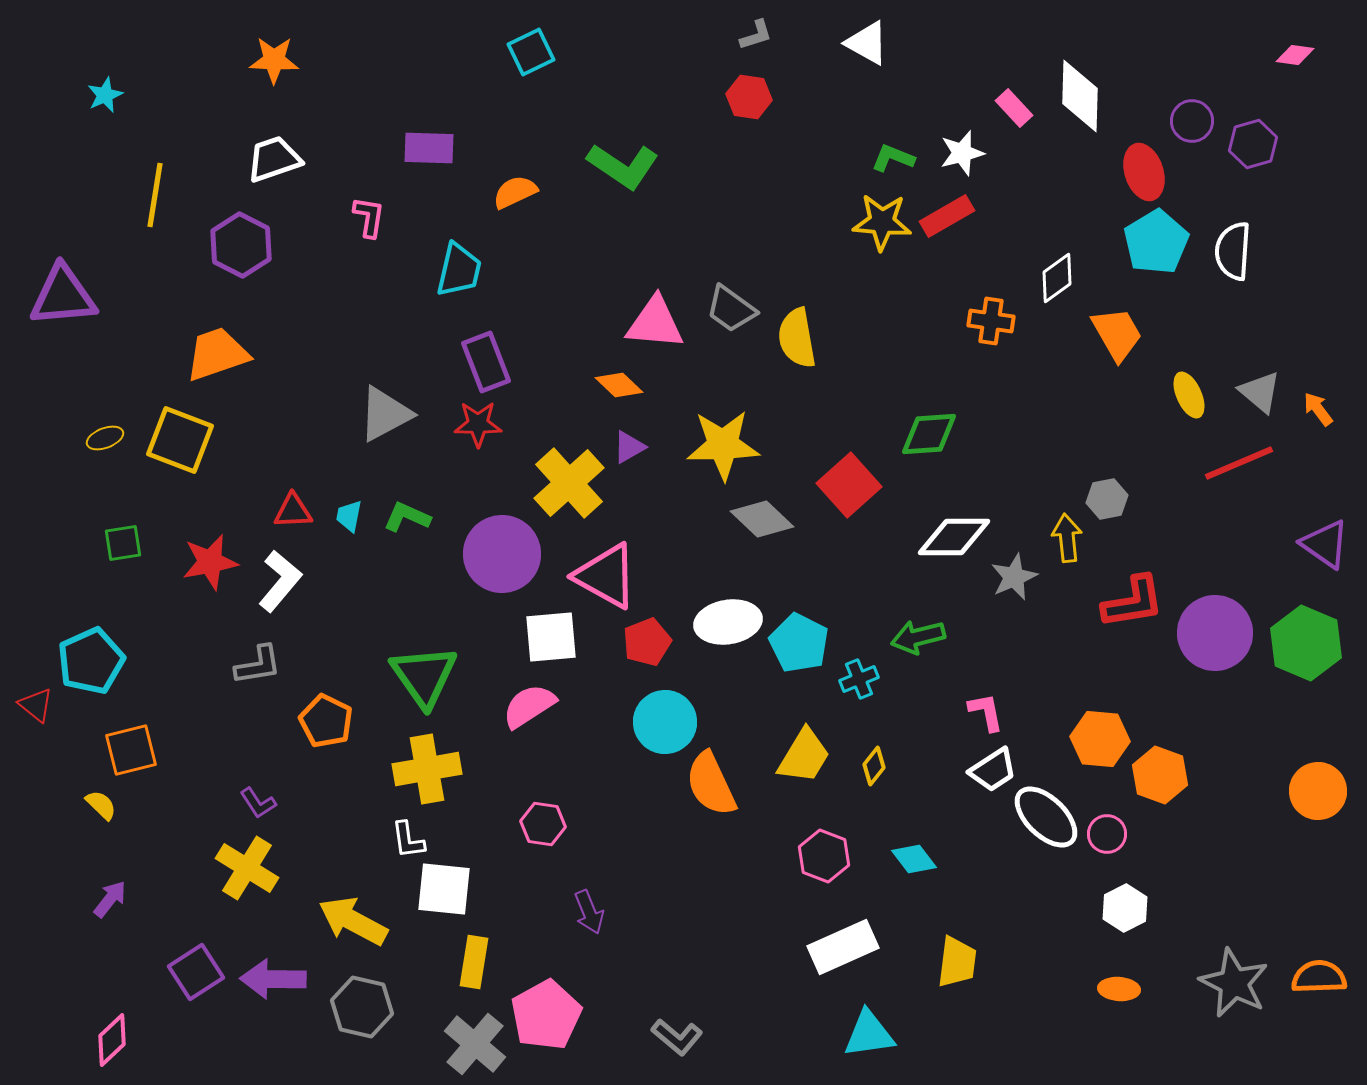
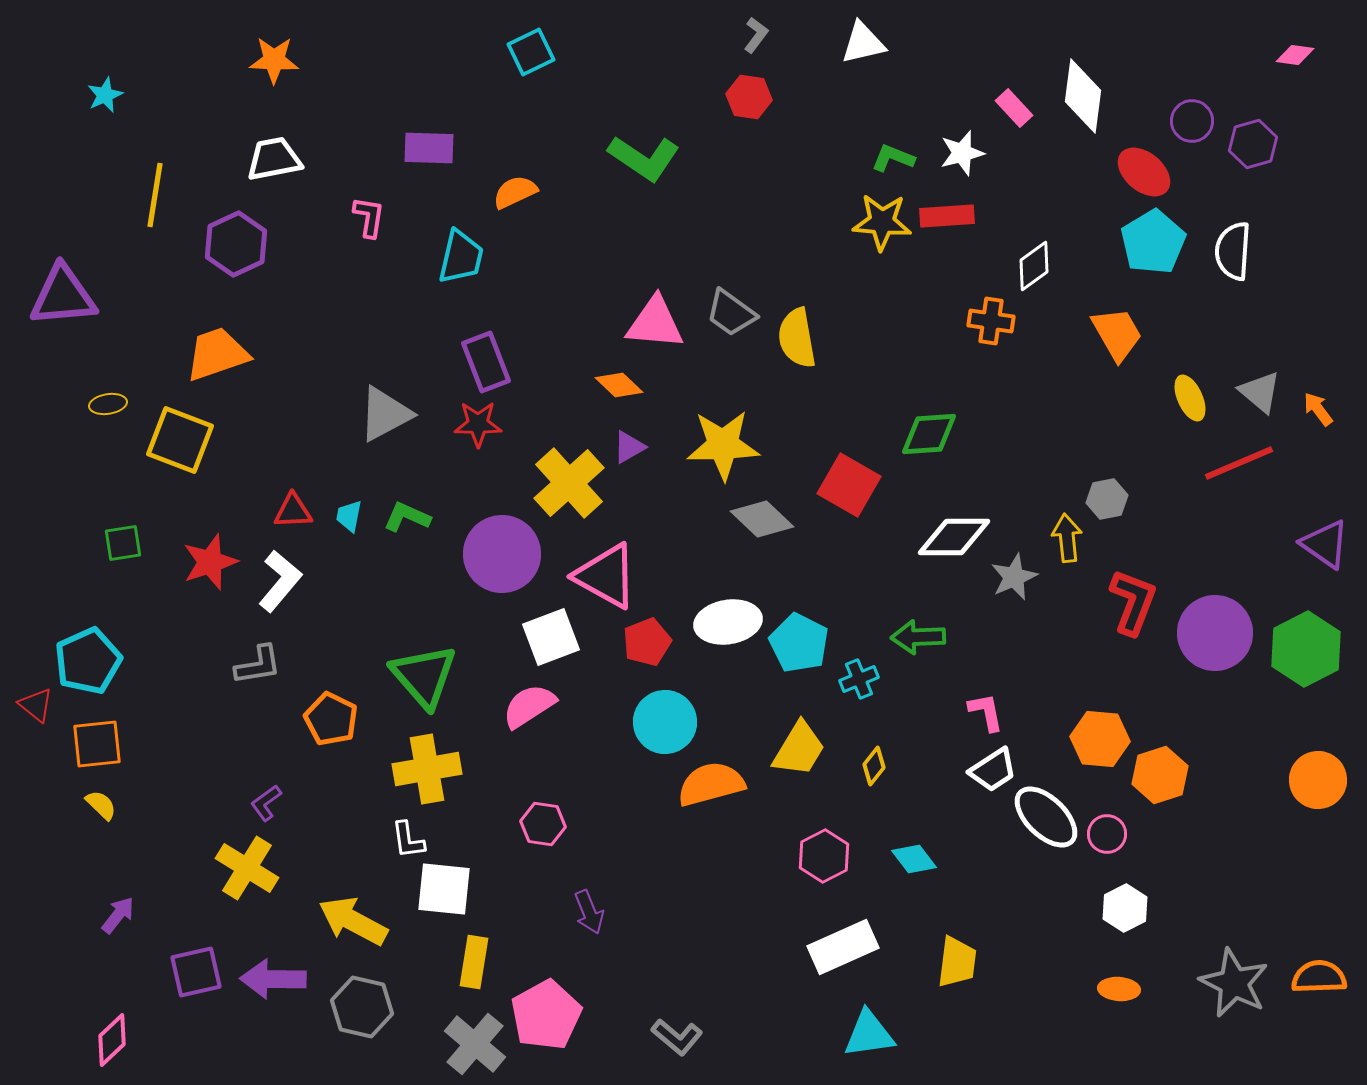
gray L-shape at (756, 35): rotated 36 degrees counterclockwise
white triangle at (867, 43): moved 4 px left; rotated 42 degrees counterclockwise
white diamond at (1080, 96): moved 3 px right; rotated 6 degrees clockwise
white trapezoid at (274, 159): rotated 8 degrees clockwise
green L-shape at (623, 166): moved 21 px right, 8 px up
red ellipse at (1144, 172): rotated 32 degrees counterclockwise
red rectangle at (947, 216): rotated 26 degrees clockwise
cyan pentagon at (1156, 242): moved 3 px left
purple hexagon at (241, 245): moved 5 px left, 1 px up; rotated 8 degrees clockwise
cyan trapezoid at (459, 270): moved 2 px right, 13 px up
white diamond at (1057, 278): moved 23 px left, 12 px up
gray trapezoid at (731, 309): moved 4 px down
yellow ellipse at (1189, 395): moved 1 px right, 3 px down
yellow ellipse at (105, 438): moved 3 px right, 34 px up; rotated 12 degrees clockwise
red square at (849, 485): rotated 18 degrees counterclockwise
red star at (210, 562): rotated 8 degrees counterclockwise
red L-shape at (1133, 602): rotated 60 degrees counterclockwise
white square at (551, 637): rotated 16 degrees counterclockwise
green arrow at (918, 637): rotated 12 degrees clockwise
green hexagon at (1306, 643): moved 6 px down; rotated 10 degrees clockwise
cyan pentagon at (91, 661): moved 3 px left
green triangle at (424, 676): rotated 6 degrees counterclockwise
orange pentagon at (326, 721): moved 5 px right, 2 px up
orange square at (131, 750): moved 34 px left, 6 px up; rotated 8 degrees clockwise
yellow trapezoid at (804, 756): moved 5 px left, 7 px up
orange hexagon at (1160, 775): rotated 22 degrees clockwise
orange semicircle at (711, 784): rotated 100 degrees clockwise
orange circle at (1318, 791): moved 11 px up
purple L-shape at (258, 803): moved 8 px right; rotated 87 degrees clockwise
pink hexagon at (824, 856): rotated 12 degrees clockwise
purple arrow at (110, 899): moved 8 px right, 16 px down
purple square at (196, 972): rotated 20 degrees clockwise
